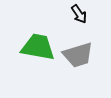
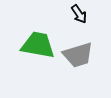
green trapezoid: moved 2 px up
